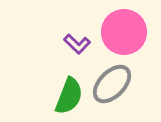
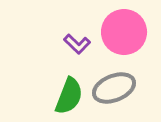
gray ellipse: moved 2 px right, 4 px down; rotated 24 degrees clockwise
